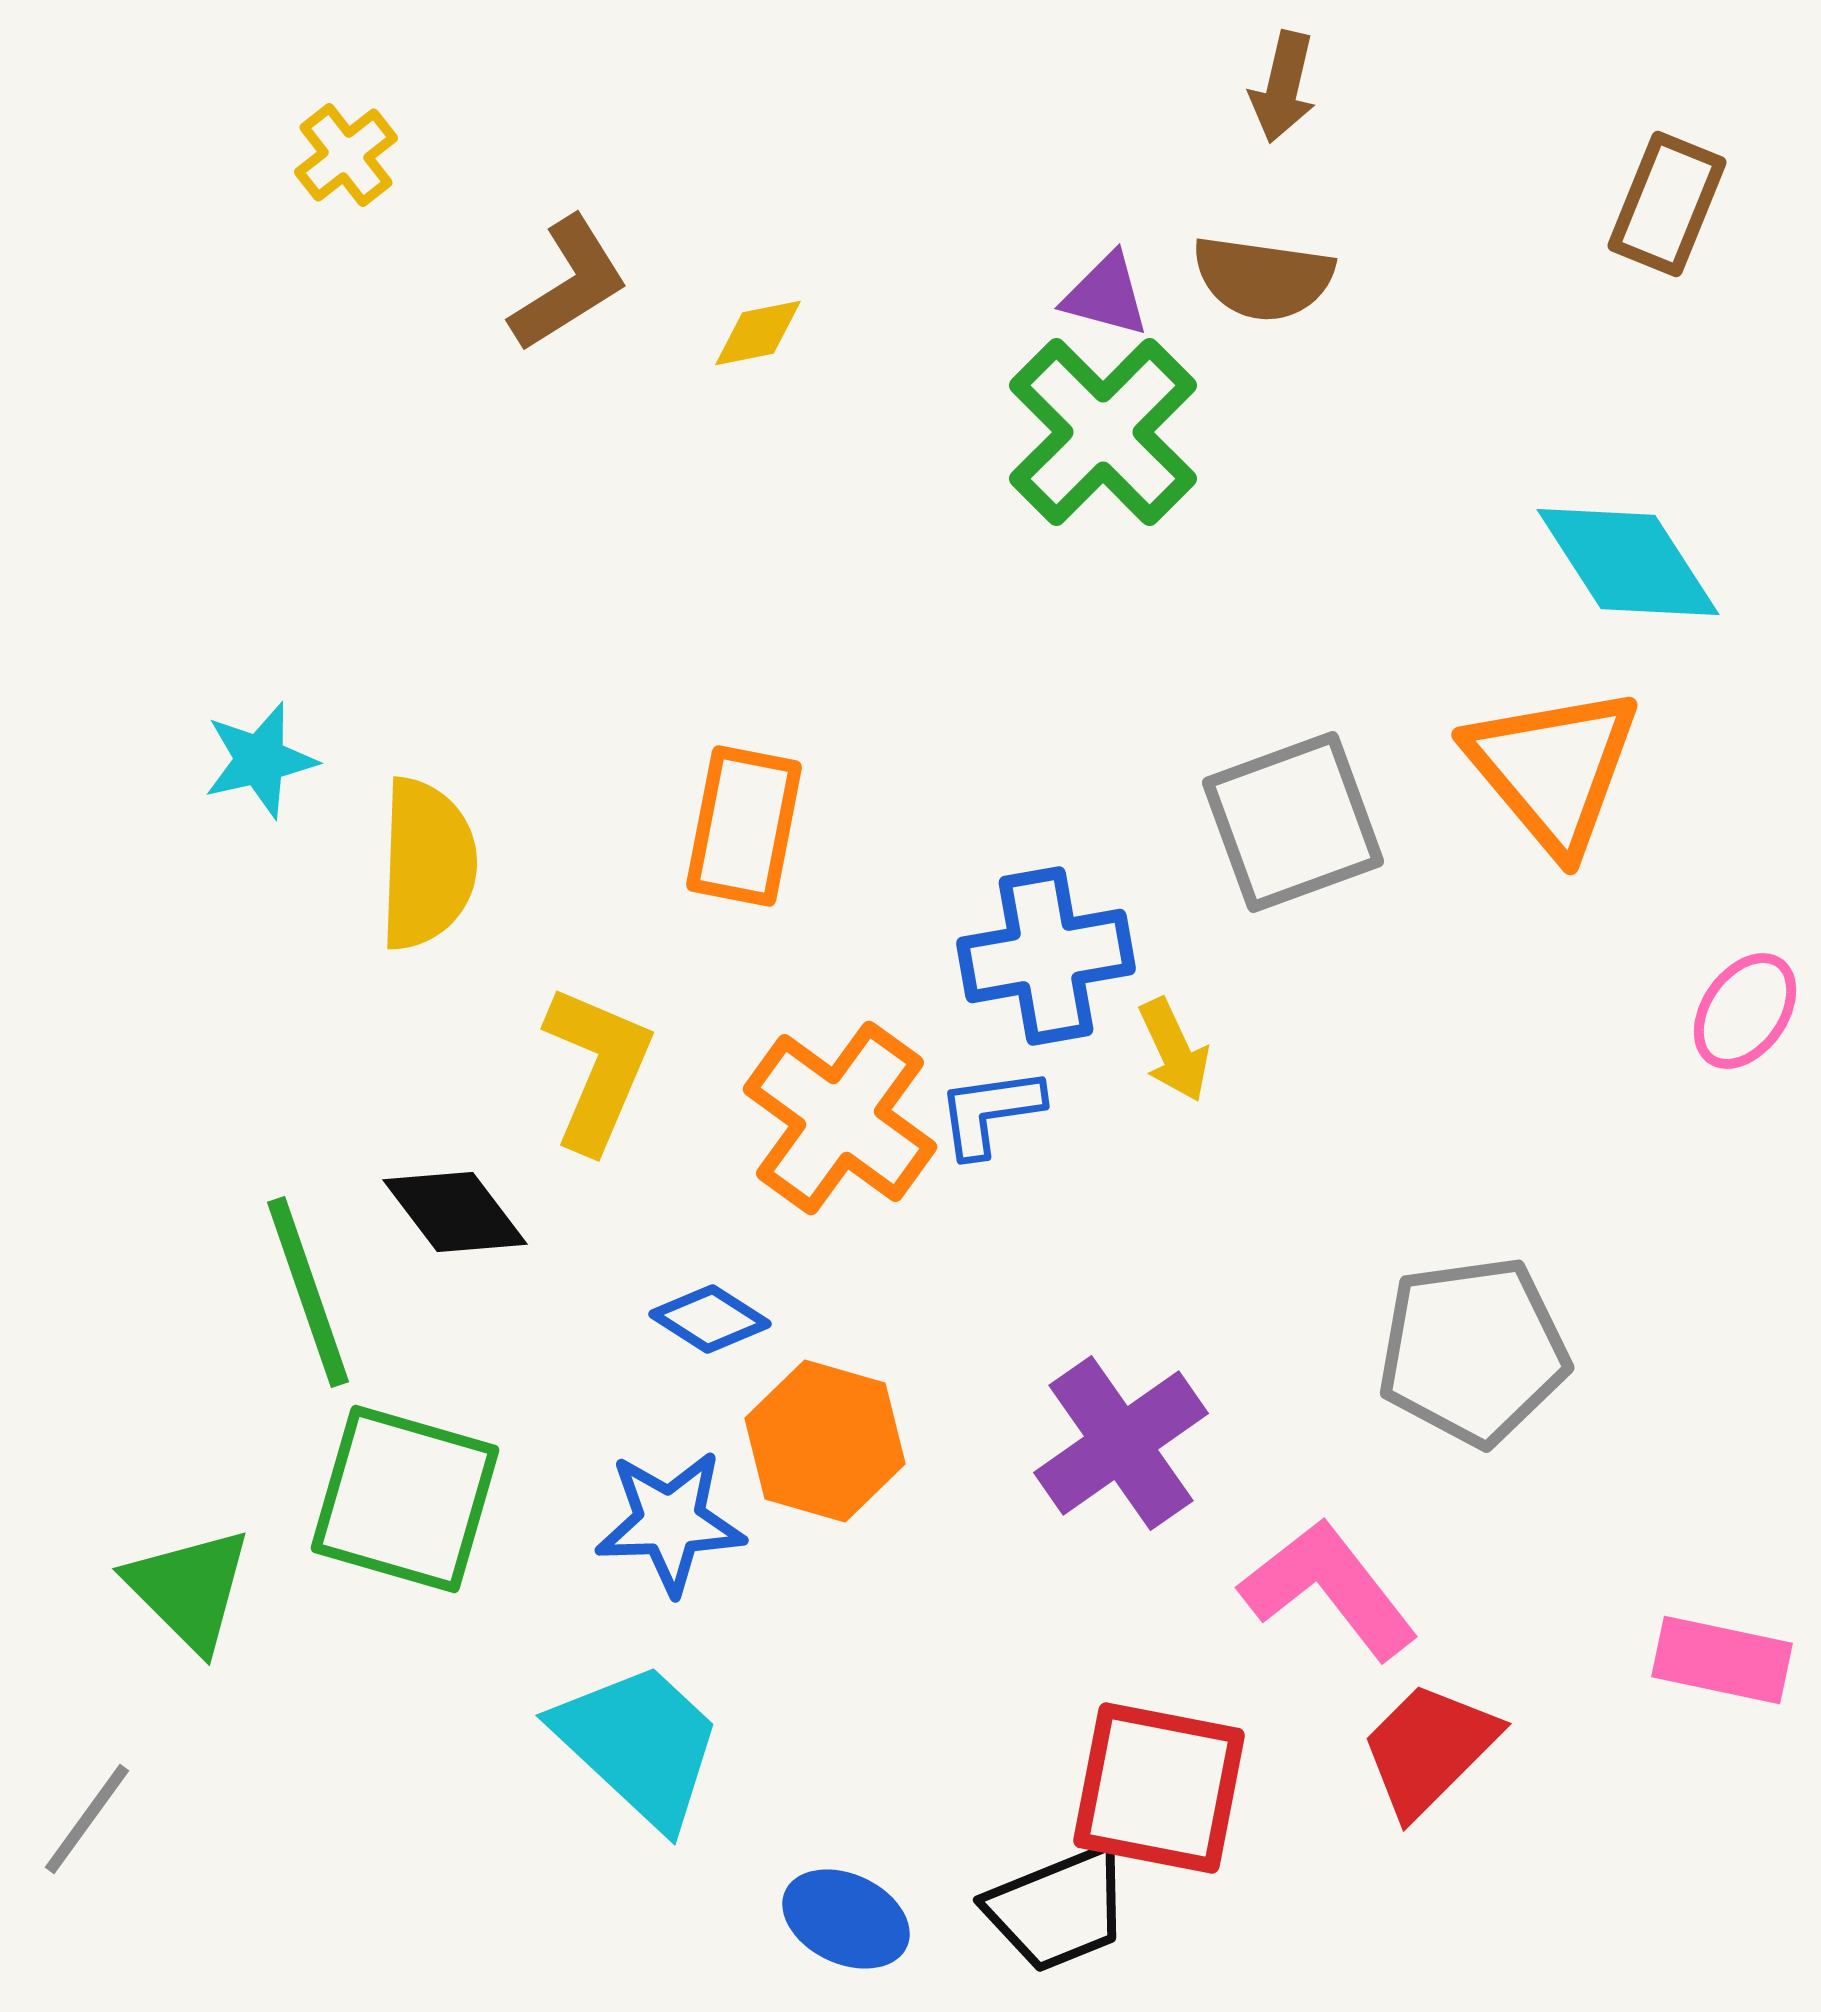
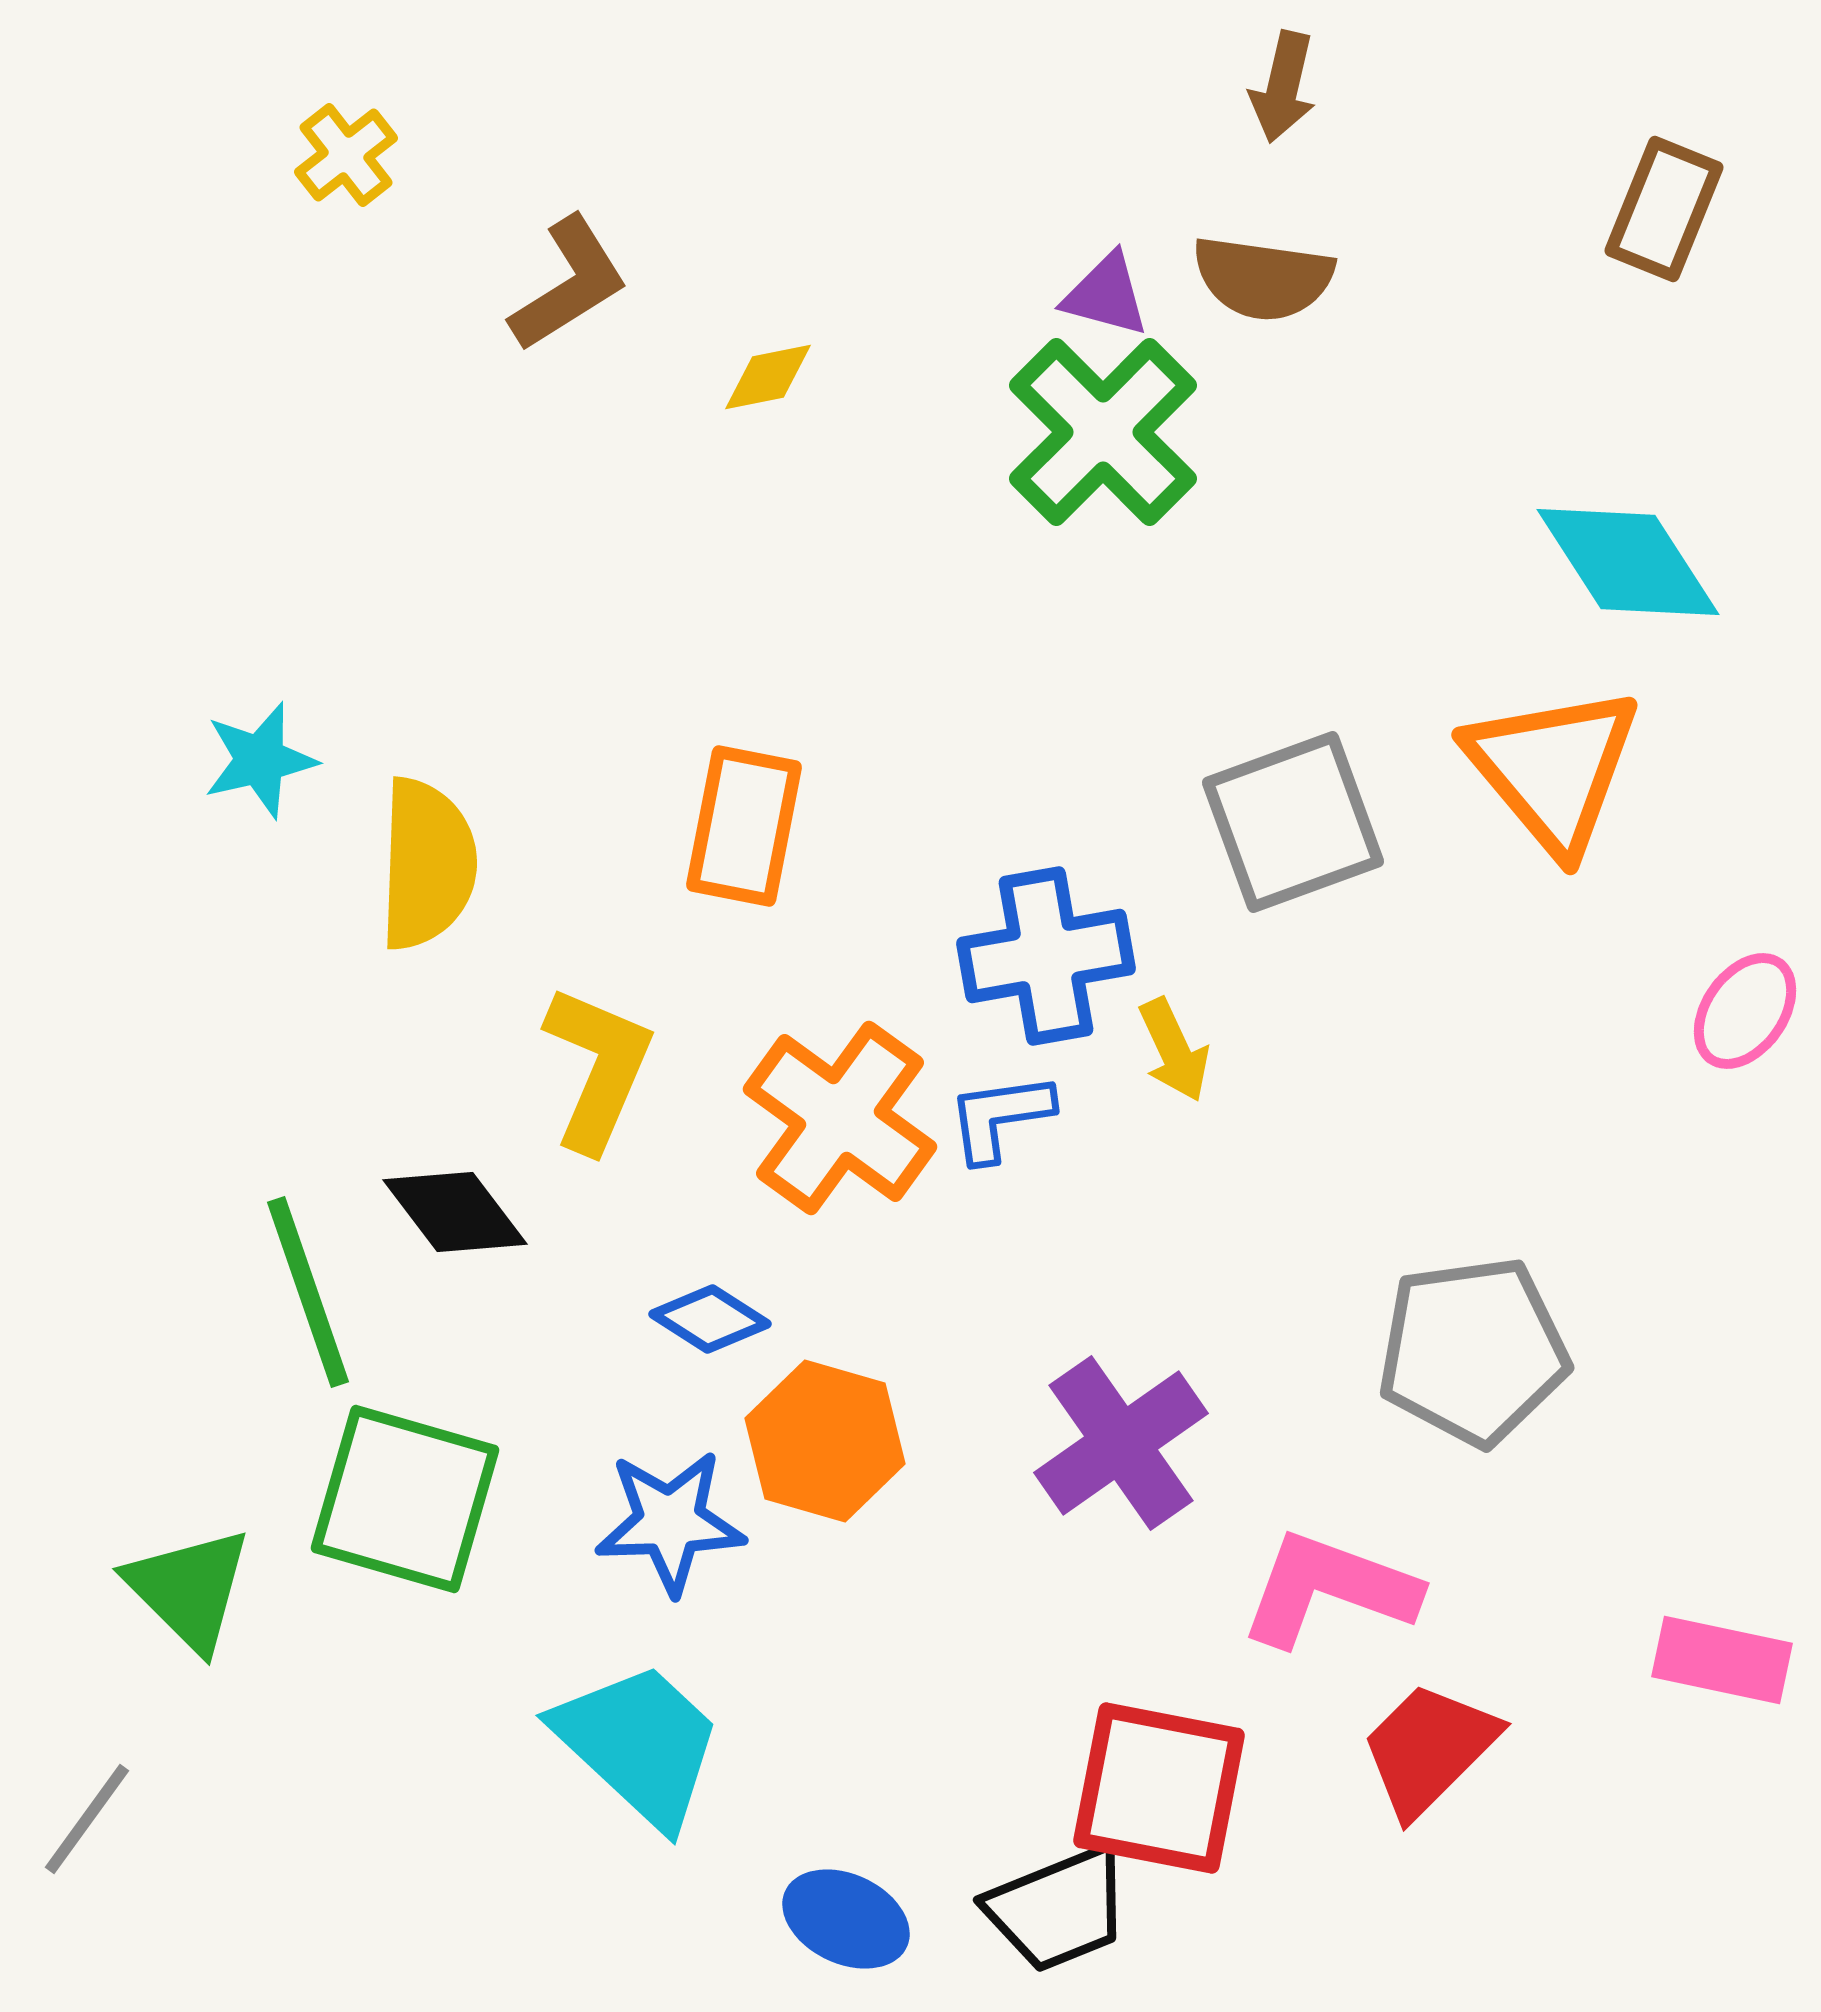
brown rectangle: moved 3 px left, 5 px down
yellow diamond: moved 10 px right, 44 px down
blue L-shape: moved 10 px right, 5 px down
pink L-shape: rotated 32 degrees counterclockwise
